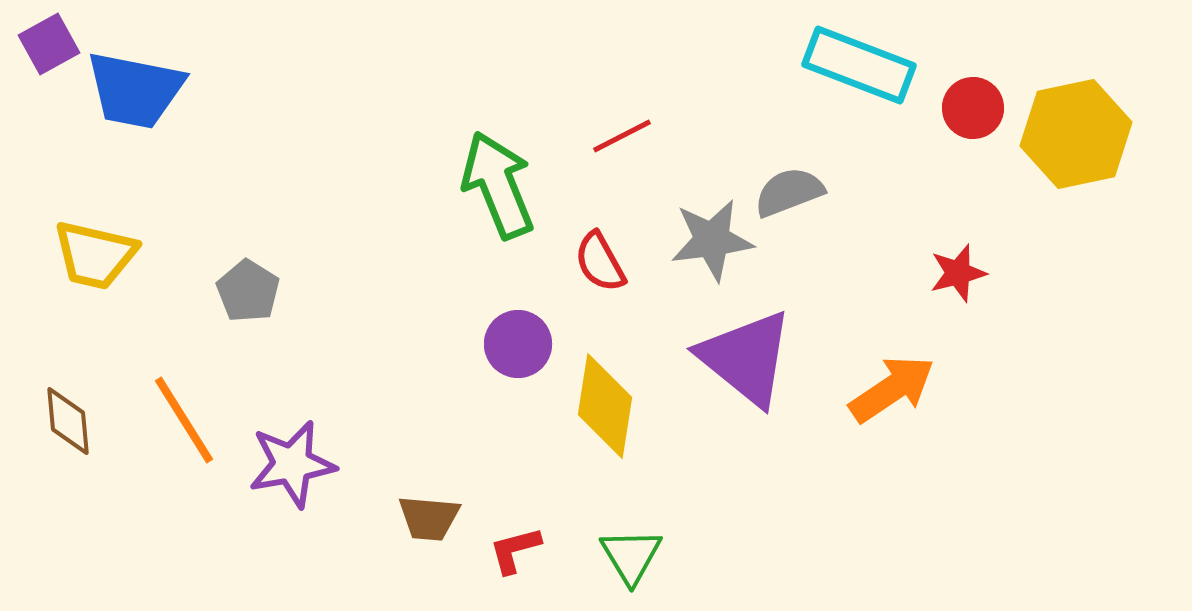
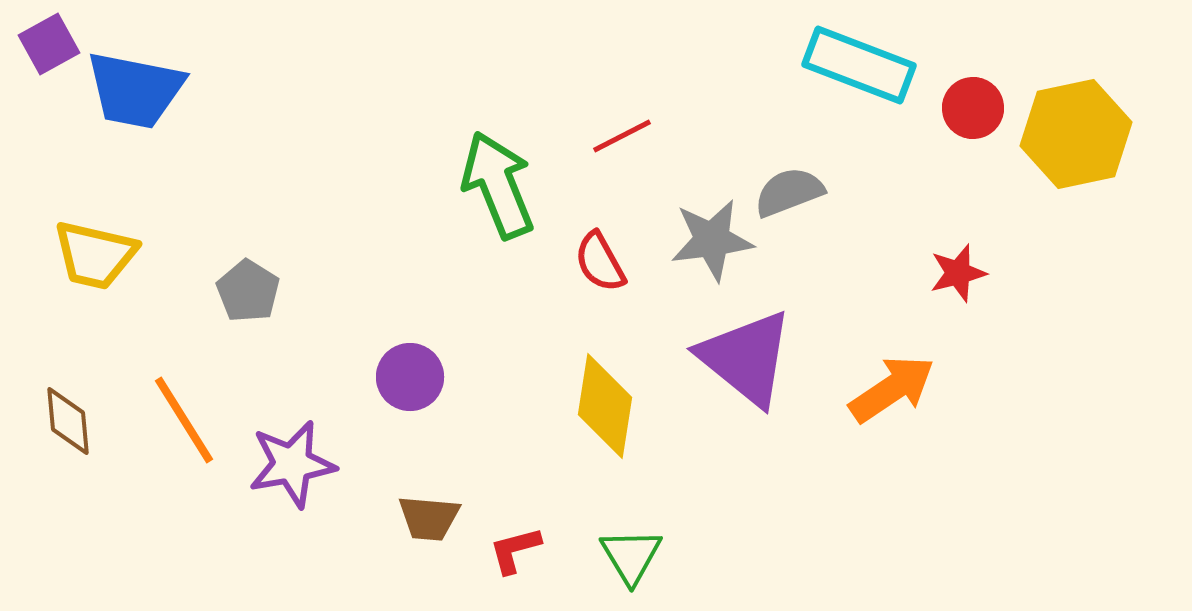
purple circle: moved 108 px left, 33 px down
